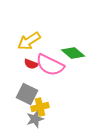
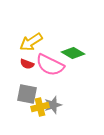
yellow arrow: moved 2 px right, 1 px down
green diamond: rotated 10 degrees counterclockwise
red semicircle: moved 4 px left
gray square: rotated 15 degrees counterclockwise
gray star: moved 18 px right, 14 px up
